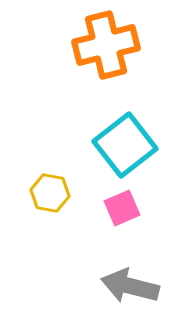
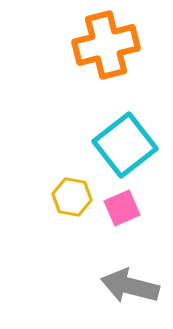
yellow hexagon: moved 22 px right, 4 px down
